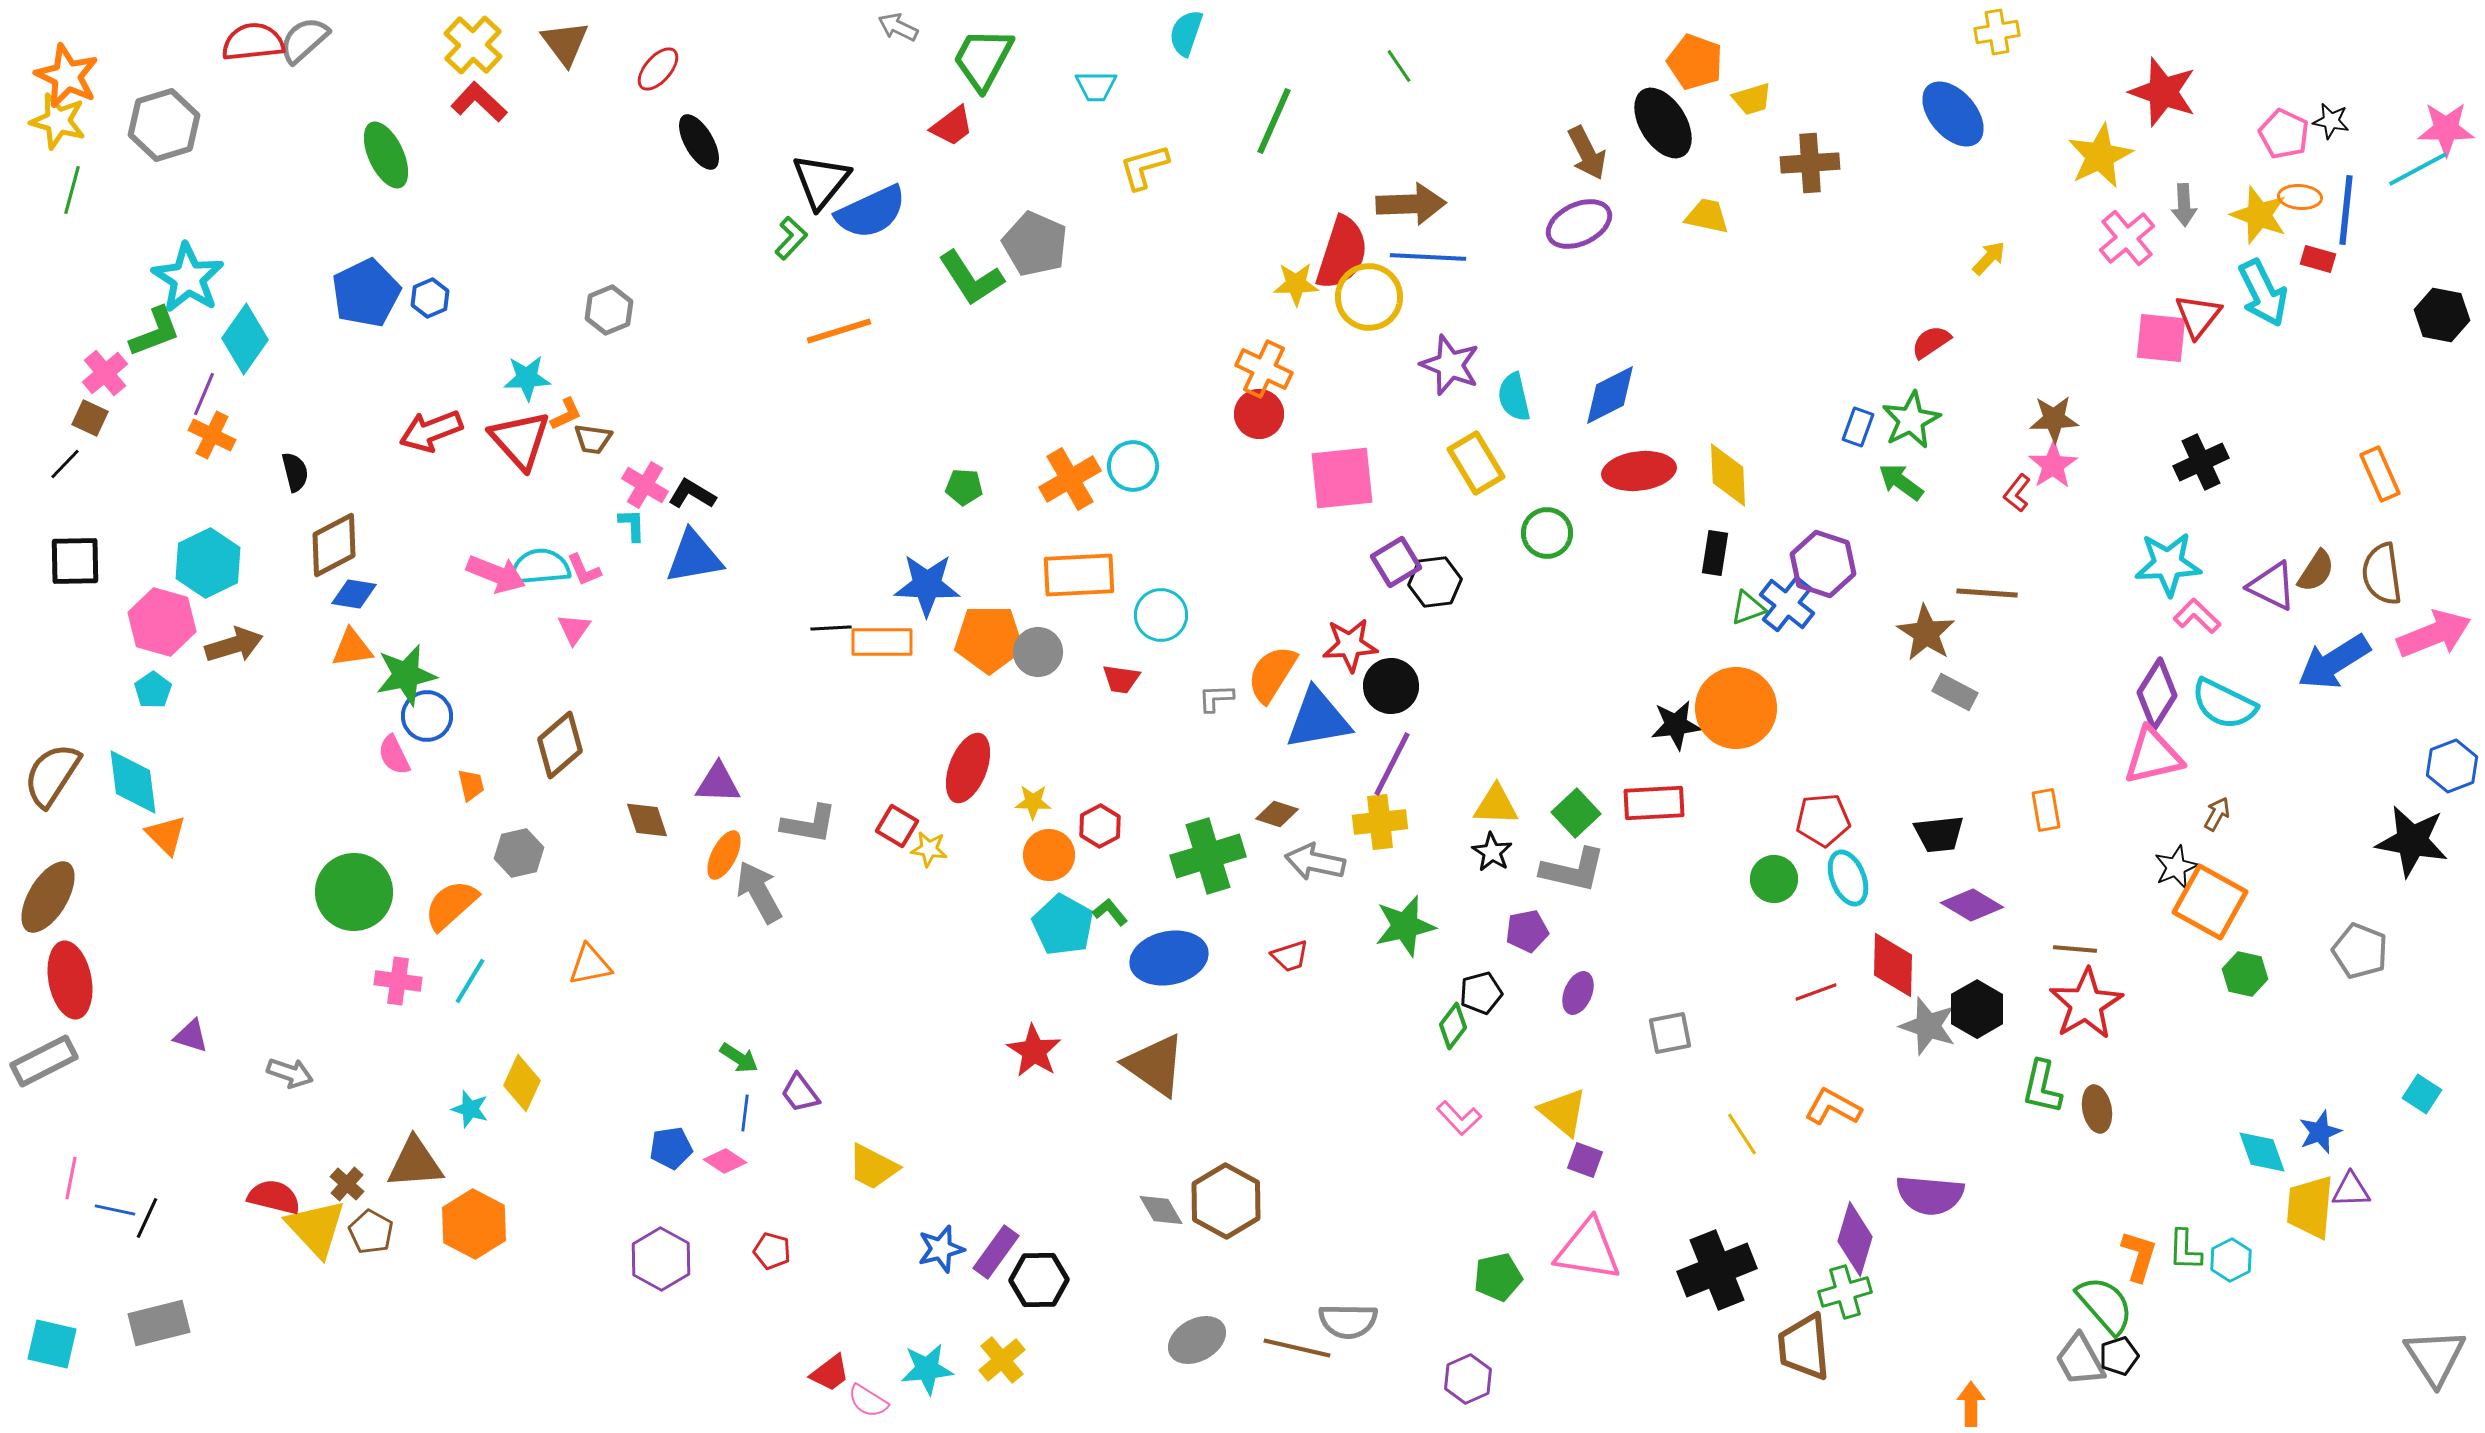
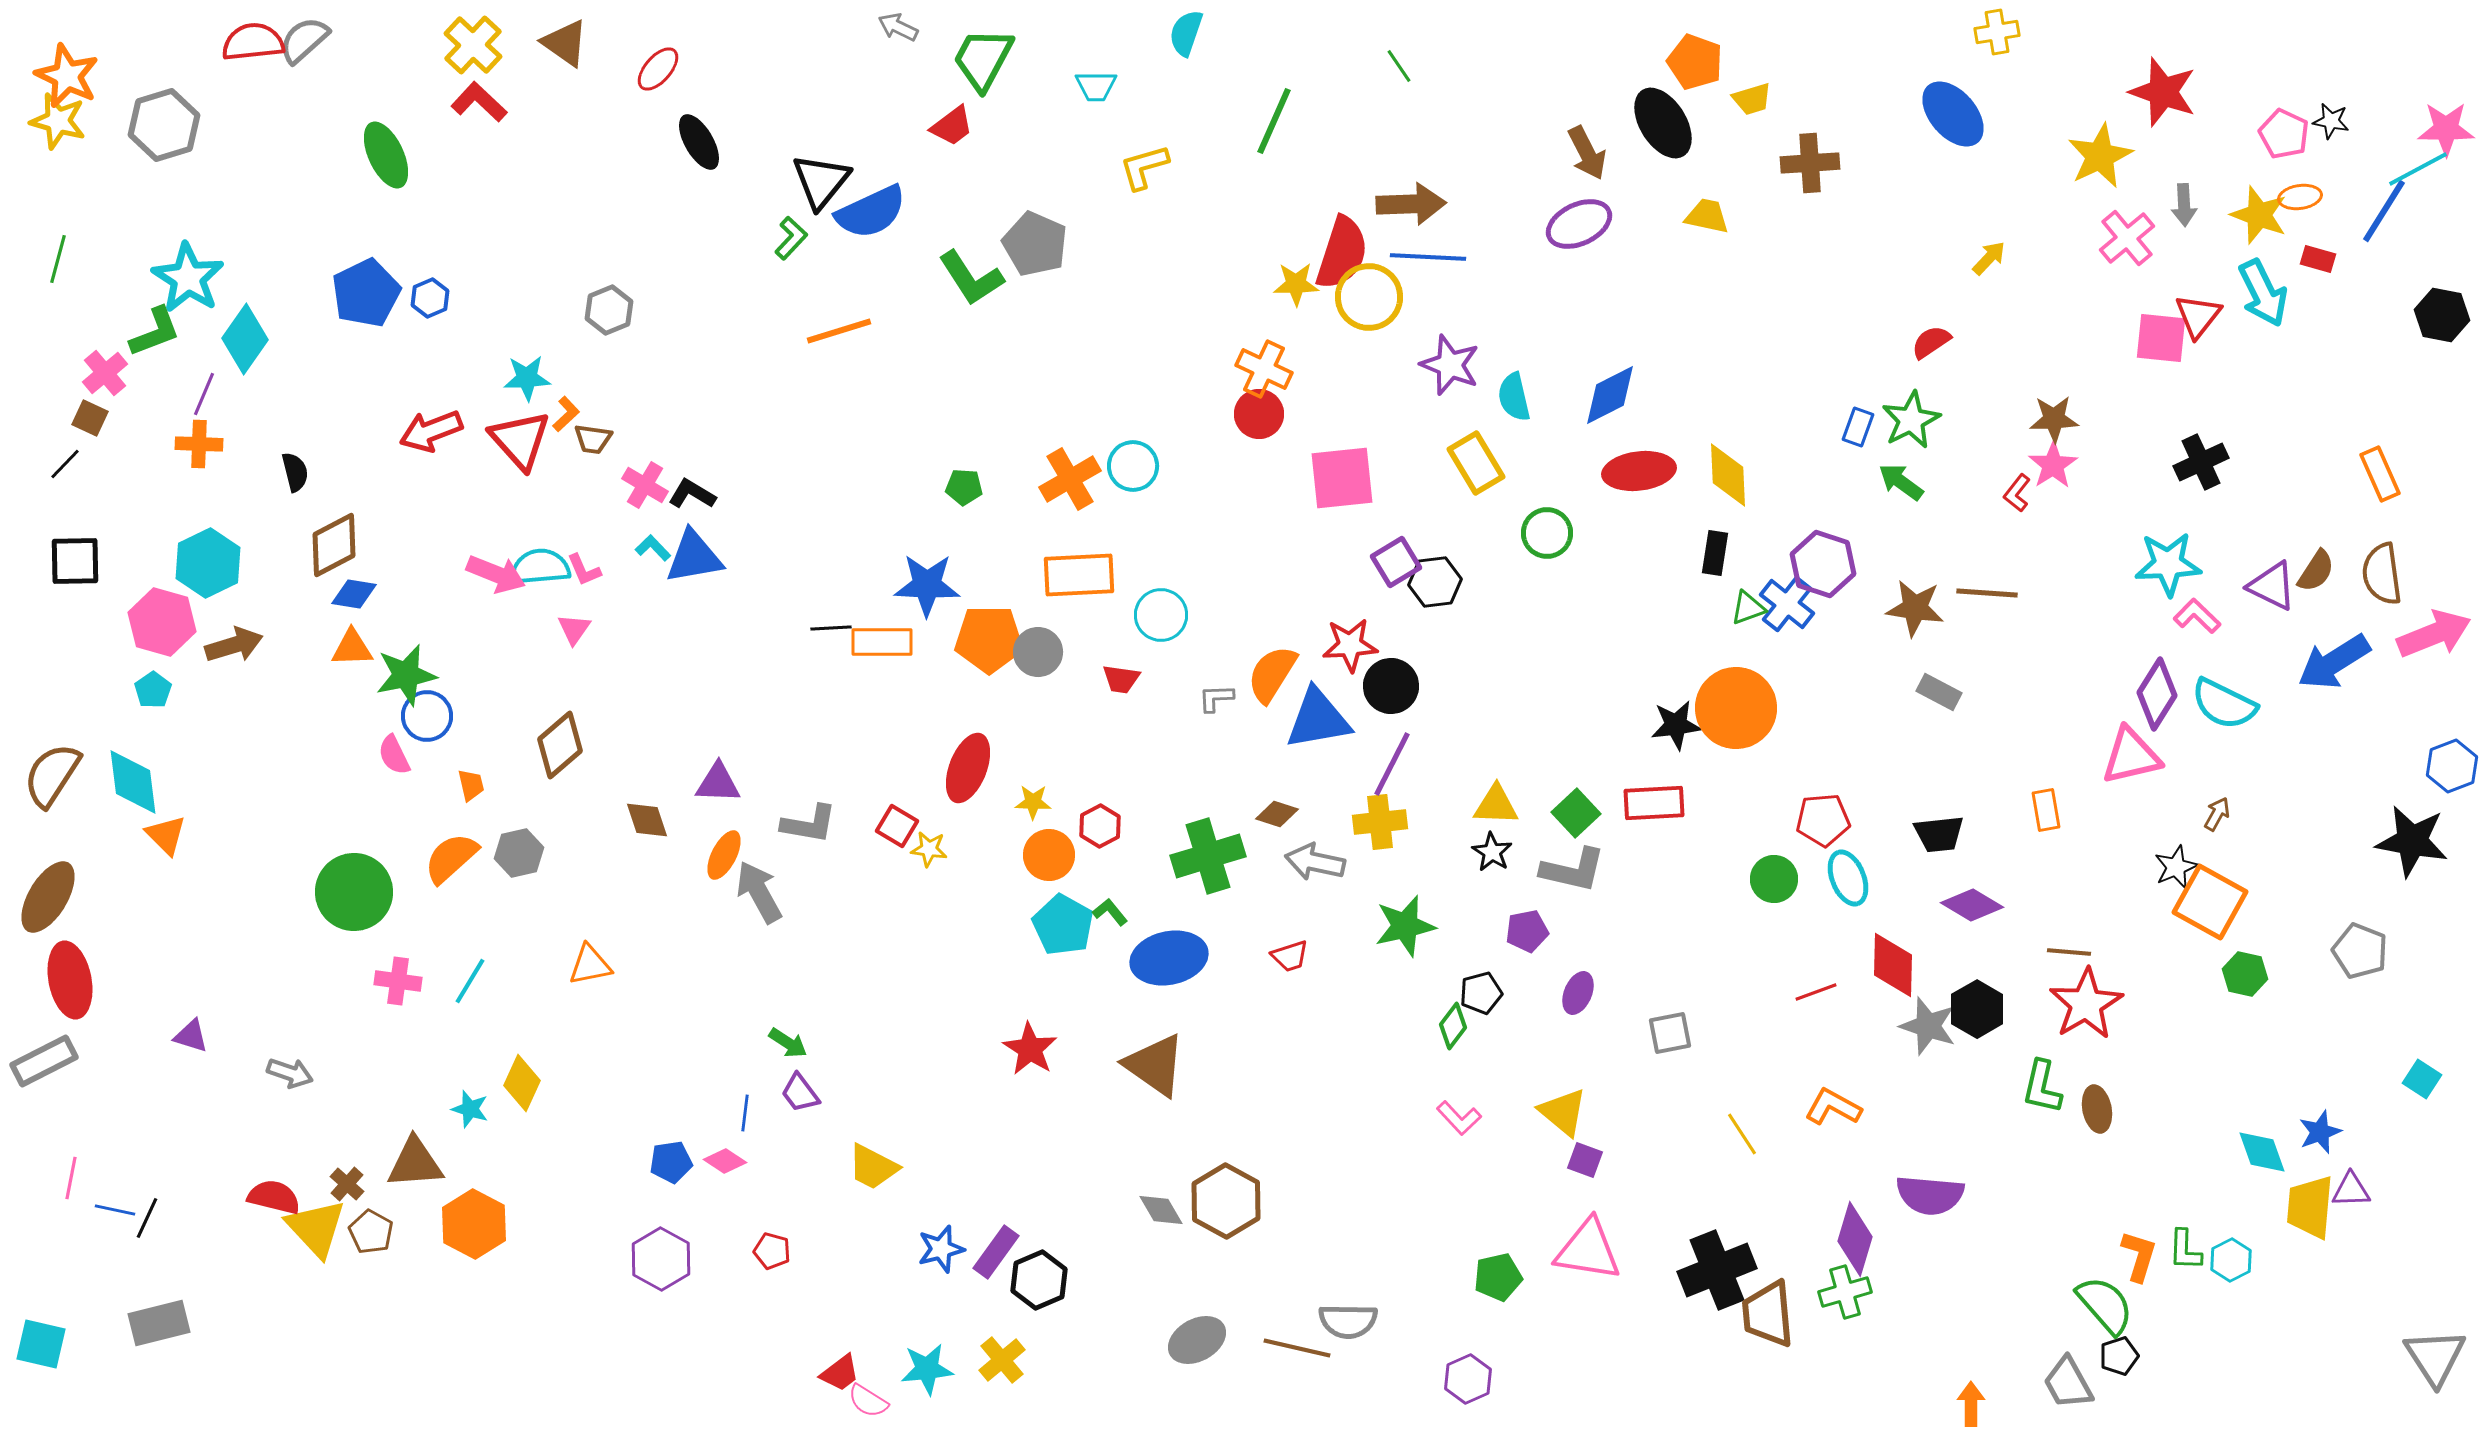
brown triangle at (565, 43): rotated 18 degrees counterclockwise
green line at (72, 190): moved 14 px left, 69 px down
orange ellipse at (2300, 197): rotated 12 degrees counterclockwise
blue line at (2346, 210): moved 38 px right, 1 px down; rotated 26 degrees clockwise
orange L-shape at (566, 414): rotated 18 degrees counterclockwise
orange cross at (212, 435): moved 13 px left, 9 px down; rotated 24 degrees counterclockwise
cyan L-shape at (632, 525): moved 21 px right, 23 px down; rotated 42 degrees counterclockwise
brown star at (1926, 633): moved 11 px left, 25 px up; rotated 24 degrees counterclockwise
orange triangle at (352, 648): rotated 6 degrees clockwise
gray rectangle at (1955, 692): moved 16 px left
pink triangle at (2153, 756): moved 22 px left
orange semicircle at (451, 905): moved 47 px up
brown line at (2075, 949): moved 6 px left, 3 px down
red star at (1034, 1051): moved 4 px left, 2 px up
green arrow at (739, 1058): moved 49 px right, 15 px up
cyan square at (2422, 1094): moved 15 px up
blue pentagon at (671, 1148): moved 14 px down
black hexagon at (1039, 1280): rotated 22 degrees counterclockwise
cyan square at (52, 1344): moved 11 px left
brown trapezoid at (1804, 1347): moved 36 px left, 33 px up
gray trapezoid at (2080, 1360): moved 12 px left, 23 px down
red trapezoid at (830, 1373): moved 10 px right
